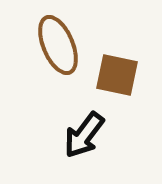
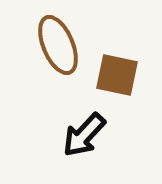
black arrow: rotated 6 degrees clockwise
